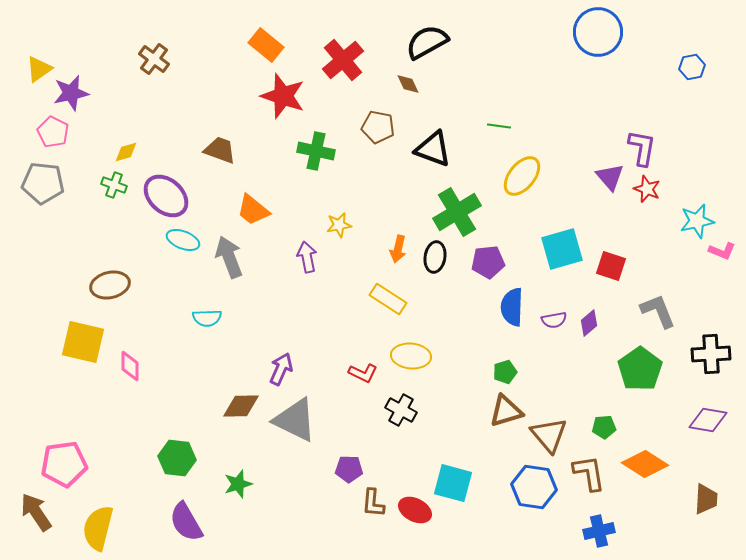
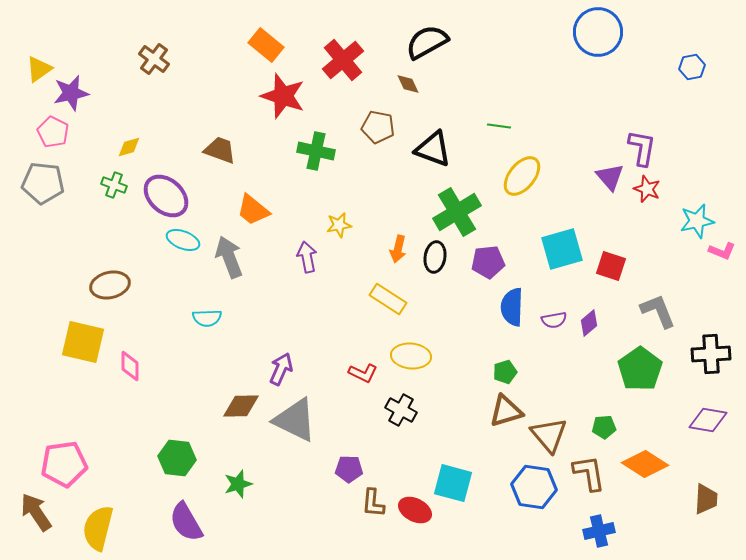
yellow diamond at (126, 152): moved 3 px right, 5 px up
